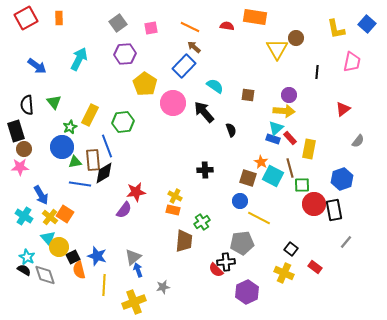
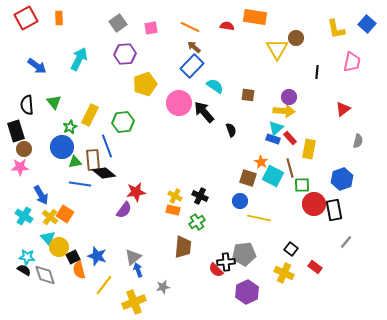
blue rectangle at (184, 66): moved 8 px right
yellow pentagon at (145, 84): rotated 20 degrees clockwise
purple circle at (289, 95): moved 2 px down
pink circle at (173, 103): moved 6 px right
gray semicircle at (358, 141): rotated 24 degrees counterclockwise
black cross at (205, 170): moved 5 px left, 26 px down; rotated 28 degrees clockwise
black diamond at (104, 173): rotated 70 degrees clockwise
yellow line at (259, 218): rotated 15 degrees counterclockwise
green cross at (202, 222): moved 5 px left
brown trapezoid at (184, 241): moved 1 px left, 6 px down
gray pentagon at (242, 243): moved 2 px right, 11 px down
cyan star at (27, 257): rotated 21 degrees counterclockwise
yellow line at (104, 285): rotated 35 degrees clockwise
